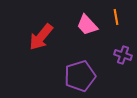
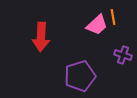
orange line: moved 3 px left
pink trapezoid: moved 10 px right; rotated 90 degrees counterclockwise
red arrow: rotated 36 degrees counterclockwise
